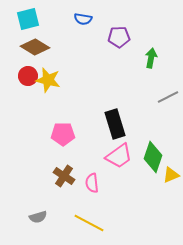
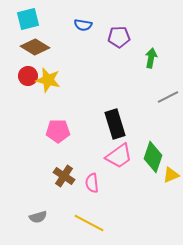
blue semicircle: moved 6 px down
pink pentagon: moved 5 px left, 3 px up
